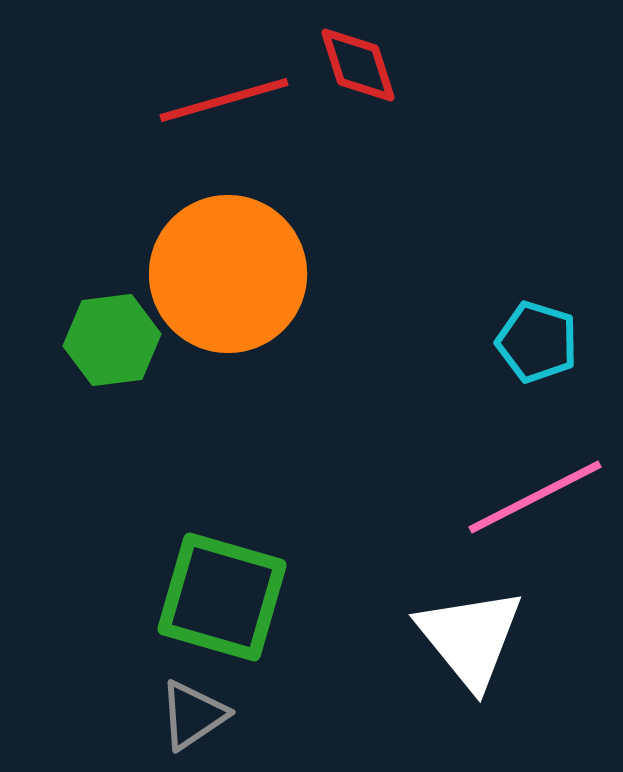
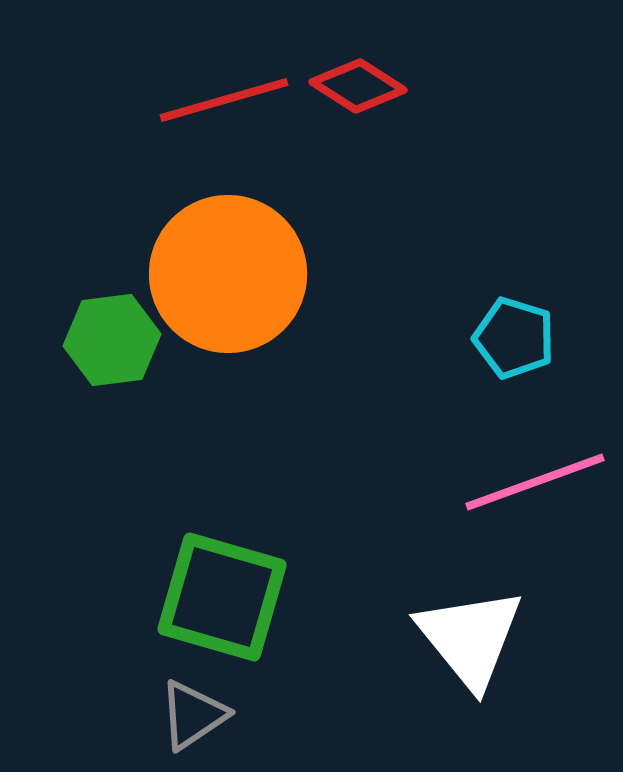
red diamond: moved 21 px down; rotated 40 degrees counterclockwise
cyan pentagon: moved 23 px left, 4 px up
pink line: moved 15 px up; rotated 7 degrees clockwise
